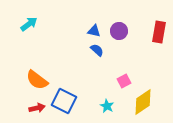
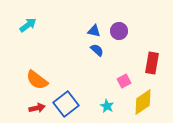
cyan arrow: moved 1 px left, 1 px down
red rectangle: moved 7 px left, 31 px down
blue square: moved 2 px right, 3 px down; rotated 25 degrees clockwise
